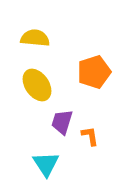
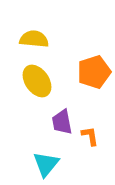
yellow semicircle: moved 1 px left, 1 px down
yellow ellipse: moved 4 px up
purple trapezoid: rotated 28 degrees counterclockwise
cyan triangle: rotated 12 degrees clockwise
